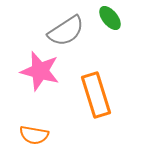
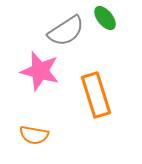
green ellipse: moved 5 px left
